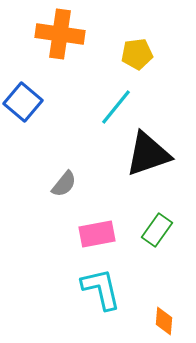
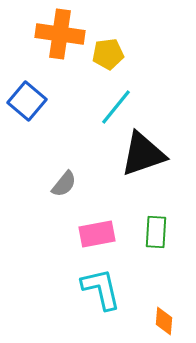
yellow pentagon: moved 29 px left
blue square: moved 4 px right, 1 px up
black triangle: moved 5 px left
green rectangle: moved 1 px left, 2 px down; rotated 32 degrees counterclockwise
